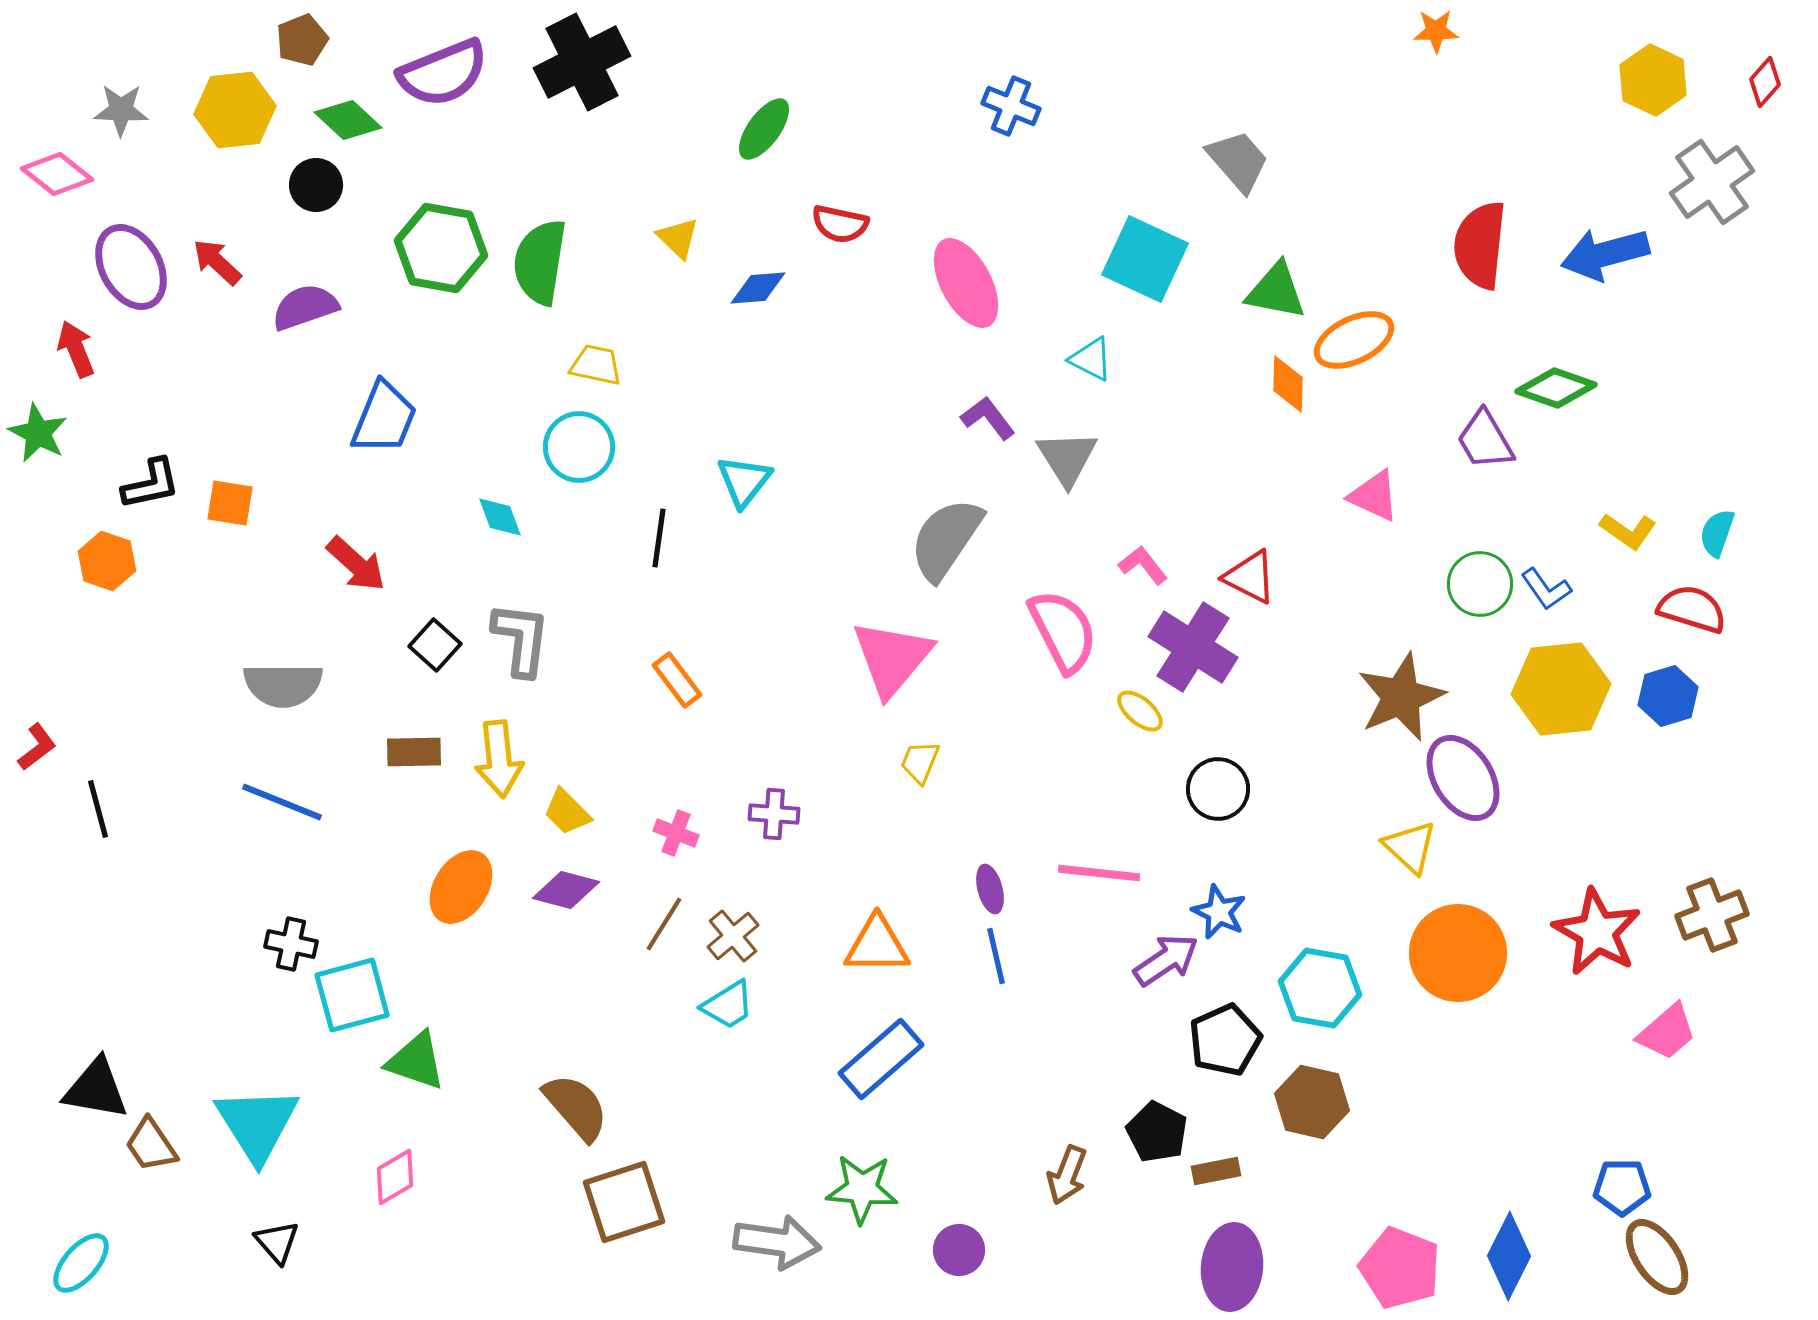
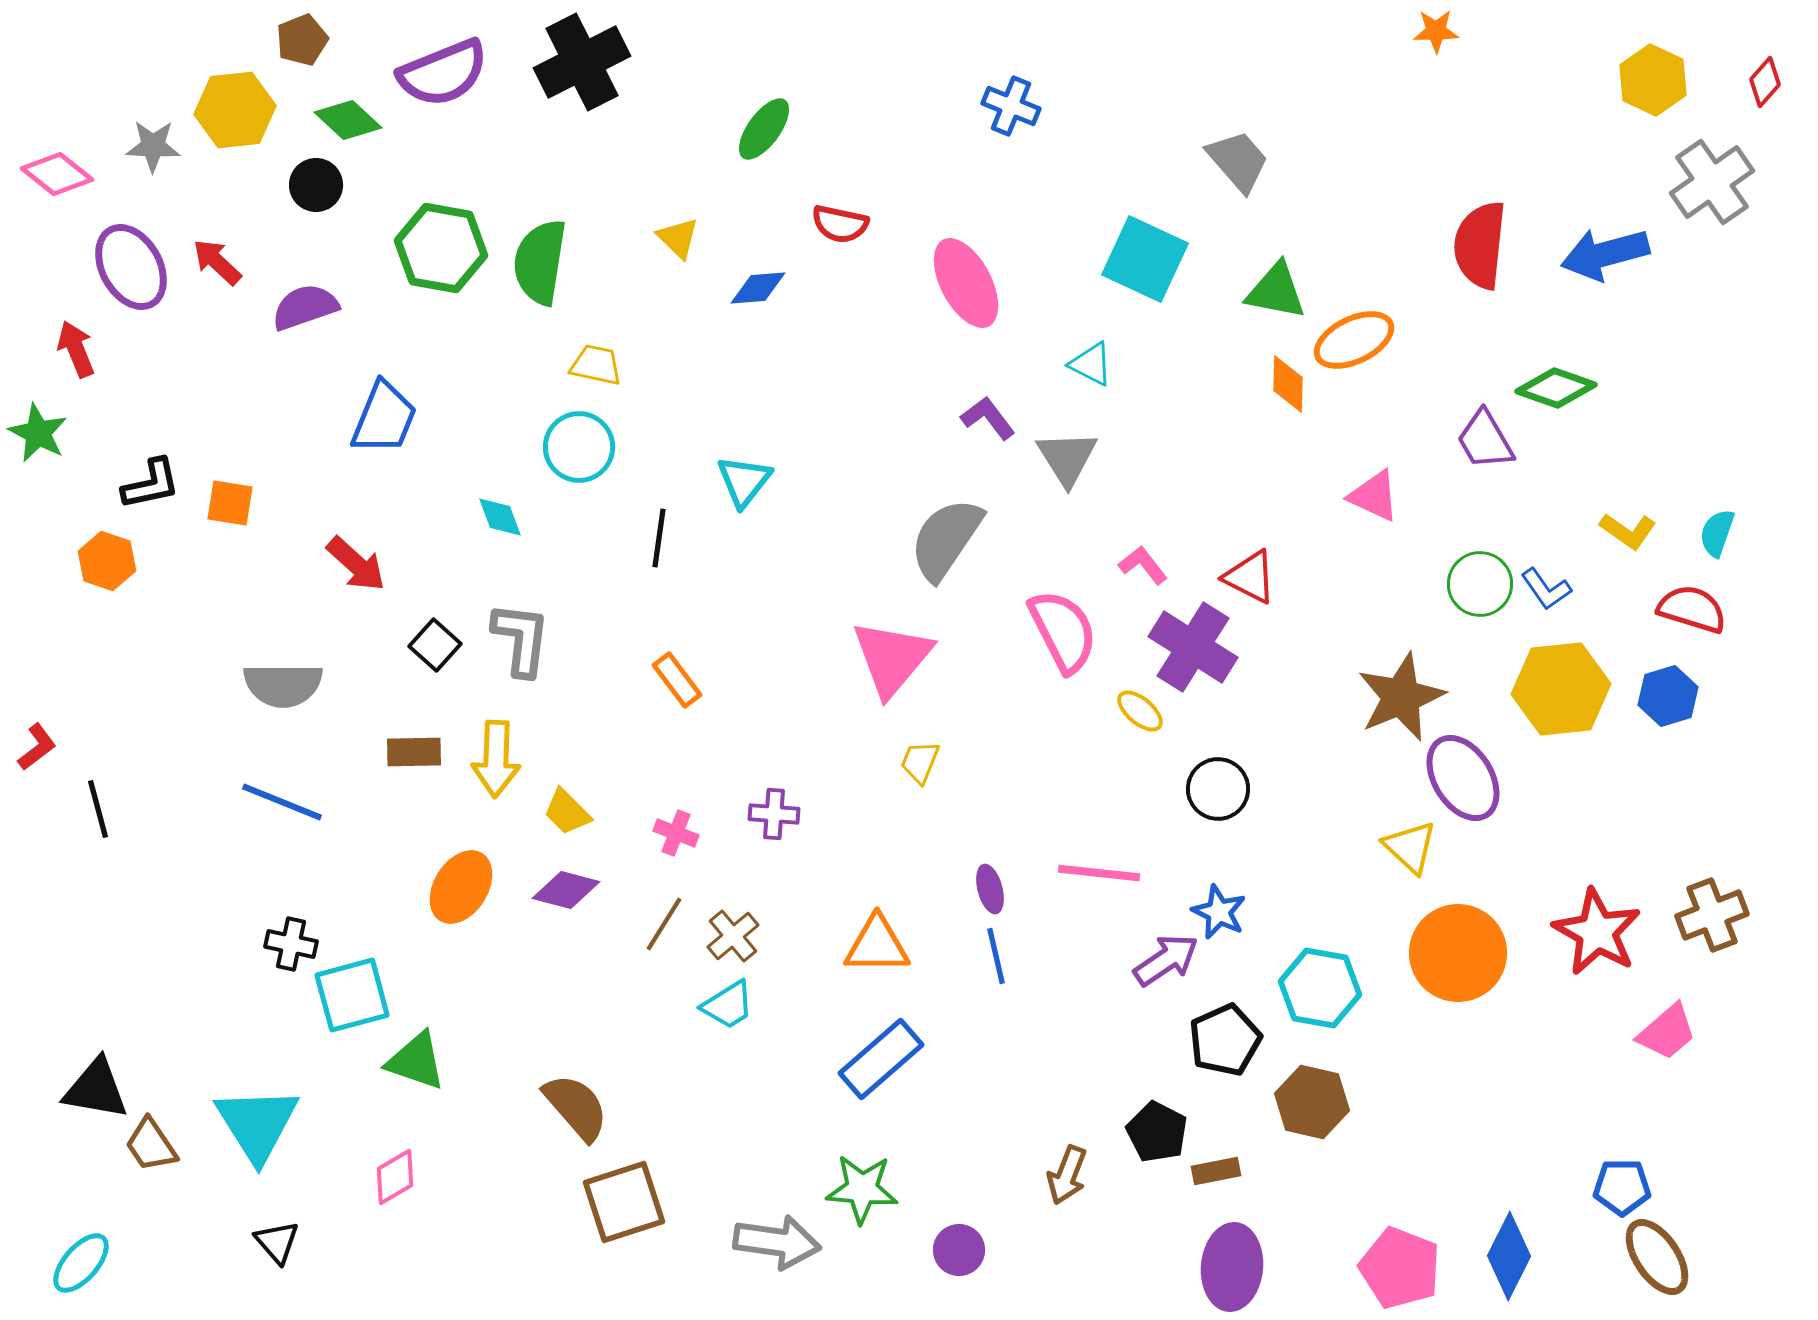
gray star at (121, 110): moved 32 px right, 36 px down
cyan triangle at (1091, 359): moved 5 px down
yellow arrow at (499, 759): moved 3 px left; rotated 8 degrees clockwise
